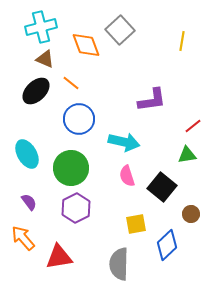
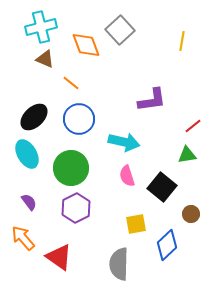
black ellipse: moved 2 px left, 26 px down
red triangle: rotated 44 degrees clockwise
